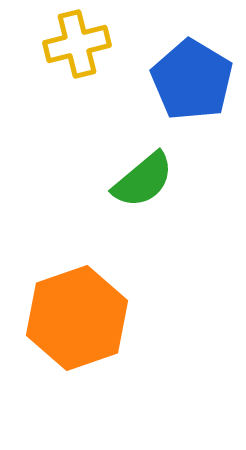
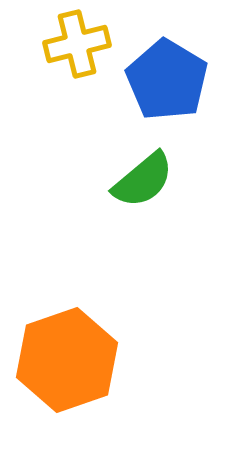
blue pentagon: moved 25 px left
orange hexagon: moved 10 px left, 42 px down
